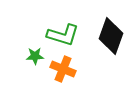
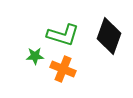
black diamond: moved 2 px left
